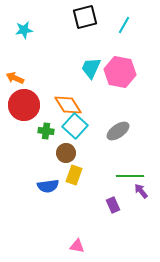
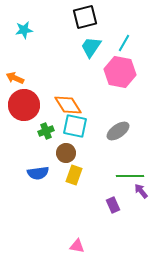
cyan line: moved 18 px down
cyan trapezoid: moved 21 px up; rotated 10 degrees clockwise
cyan square: rotated 30 degrees counterclockwise
green cross: rotated 28 degrees counterclockwise
blue semicircle: moved 10 px left, 13 px up
